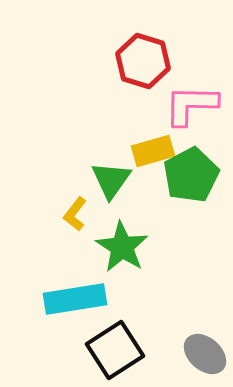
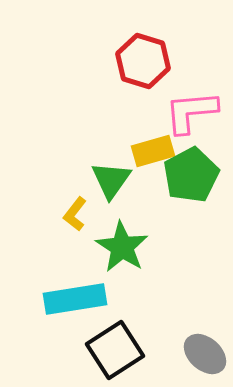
pink L-shape: moved 7 px down; rotated 6 degrees counterclockwise
